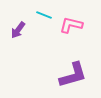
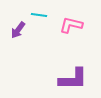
cyan line: moved 5 px left; rotated 14 degrees counterclockwise
purple L-shape: moved 4 px down; rotated 16 degrees clockwise
